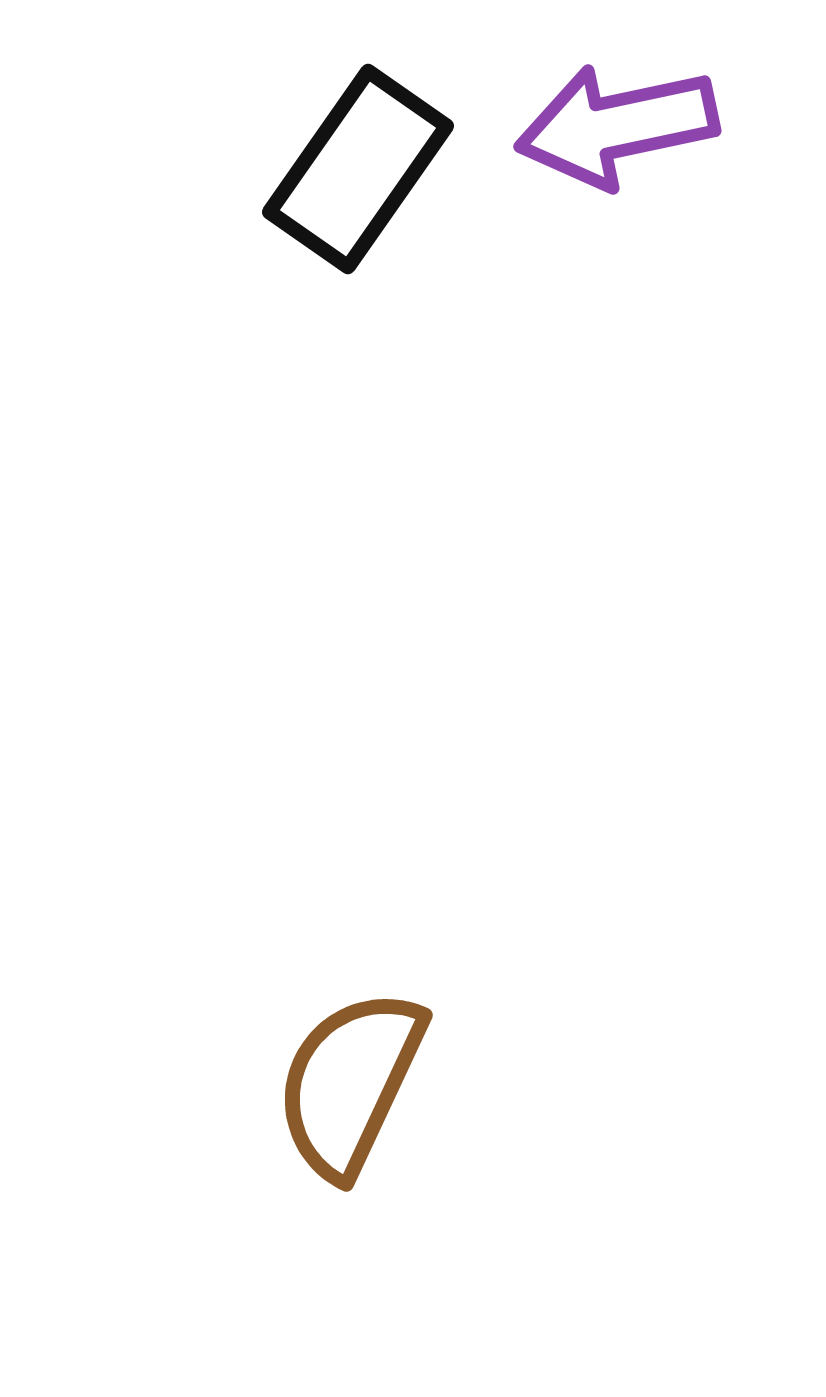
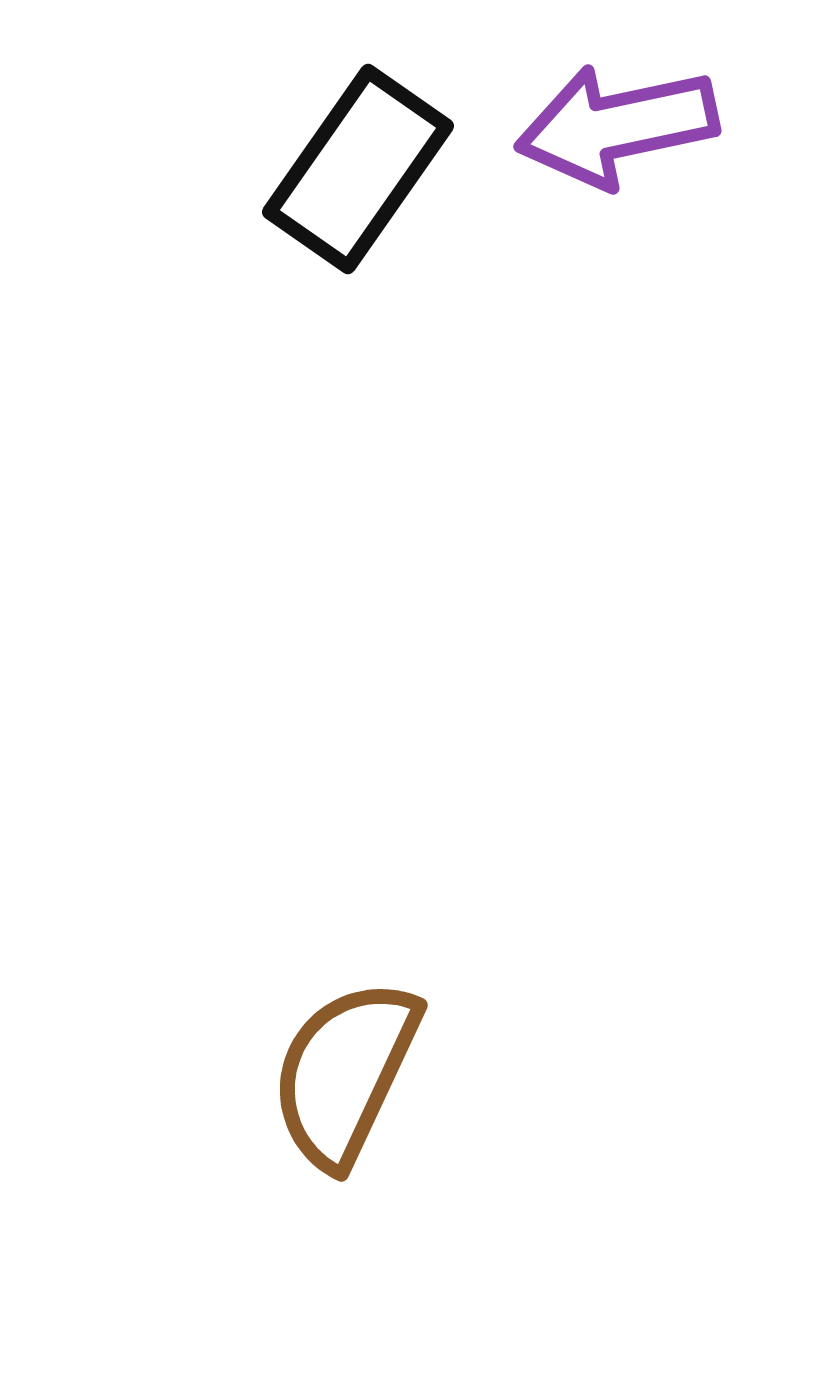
brown semicircle: moved 5 px left, 10 px up
